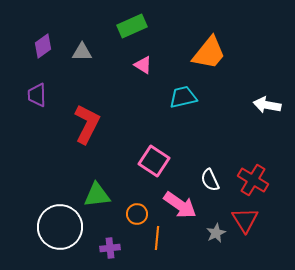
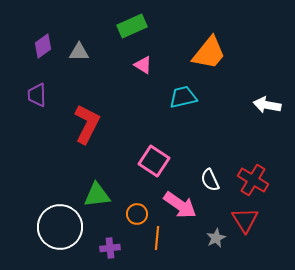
gray triangle: moved 3 px left
gray star: moved 5 px down
